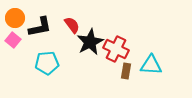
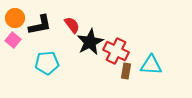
black L-shape: moved 2 px up
red cross: moved 2 px down
